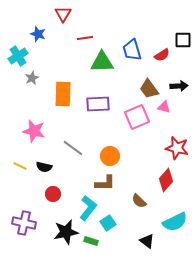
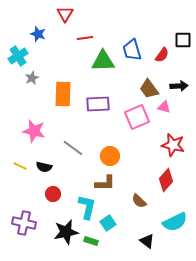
red triangle: moved 2 px right
red semicircle: rotated 21 degrees counterclockwise
green triangle: moved 1 px right, 1 px up
red star: moved 4 px left, 3 px up
cyan L-shape: moved 1 px left, 1 px up; rotated 25 degrees counterclockwise
